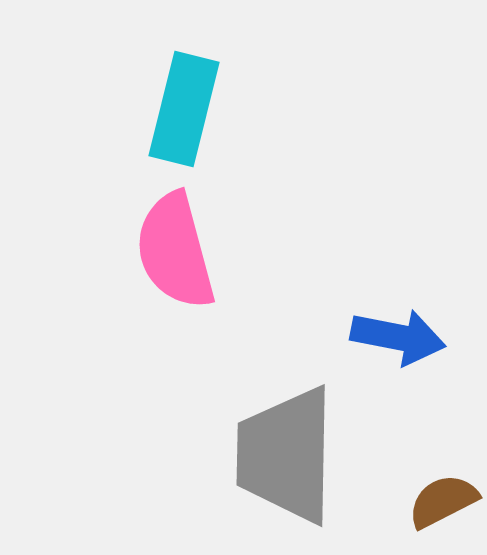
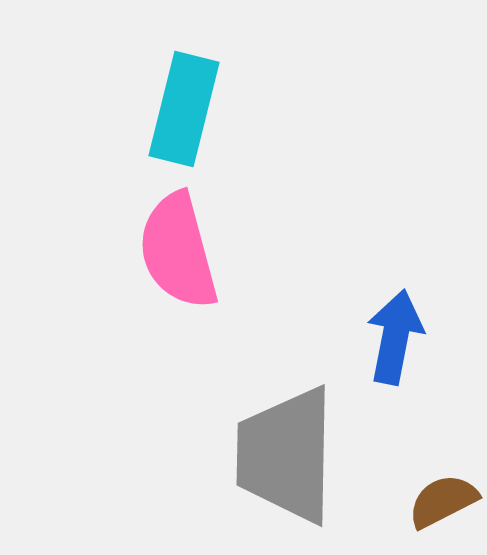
pink semicircle: moved 3 px right
blue arrow: moved 3 px left; rotated 90 degrees counterclockwise
